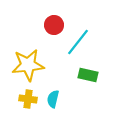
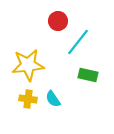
red circle: moved 4 px right, 4 px up
cyan semicircle: rotated 48 degrees counterclockwise
